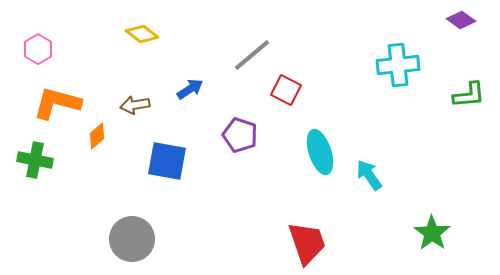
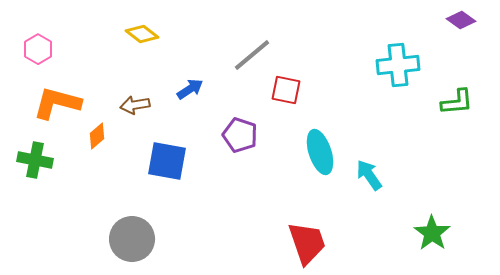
red square: rotated 16 degrees counterclockwise
green L-shape: moved 12 px left, 7 px down
